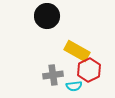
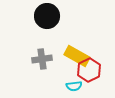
yellow rectangle: moved 5 px down
gray cross: moved 11 px left, 16 px up
